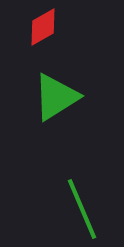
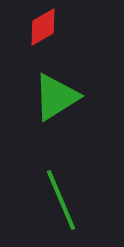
green line: moved 21 px left, 9 px up
